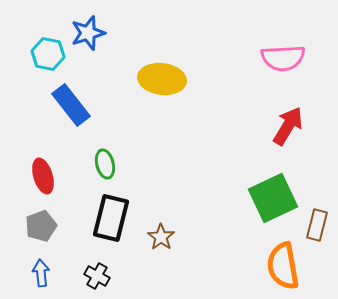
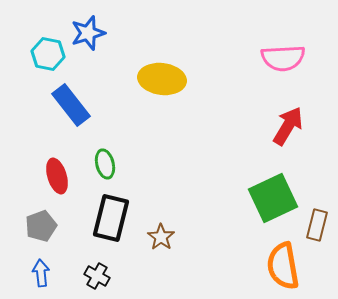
red ellipse: moved 14 px right
